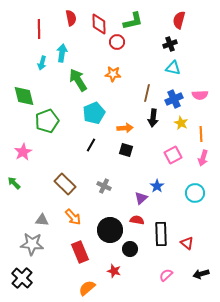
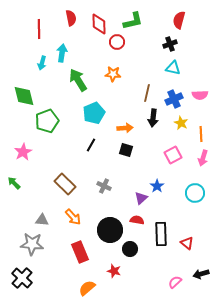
pink semicircle at (166, 275): moved 9 px right, 7 px down
